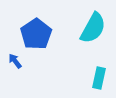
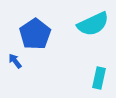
cyan semicircle: moved 4 px up; rotated 36 degrees clockwise
blue pentagon: moved 1 px left
